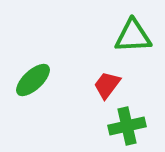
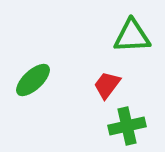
green triangle: moved 1 px left
